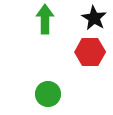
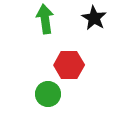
green arrow: rotated 8 degrees counterclockwise
red hexagon: moved 21 px left, 13 px down
